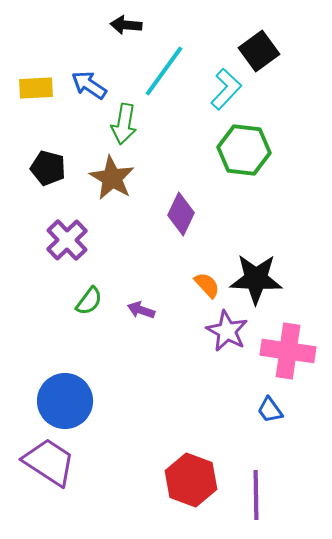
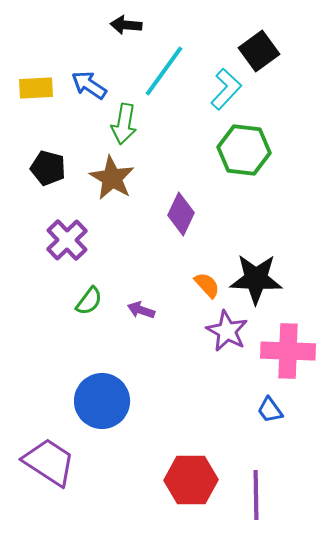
pink cross: rotated 6 degrees counterclockwise
blue circle: moved 37 px right
red hexagon: rotated 21 degrees counterclockwise
